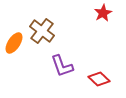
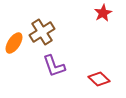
brown cross: moved 1 px down; rotated 20 degrees clockwise
purple L-shape: moved 8 px left
